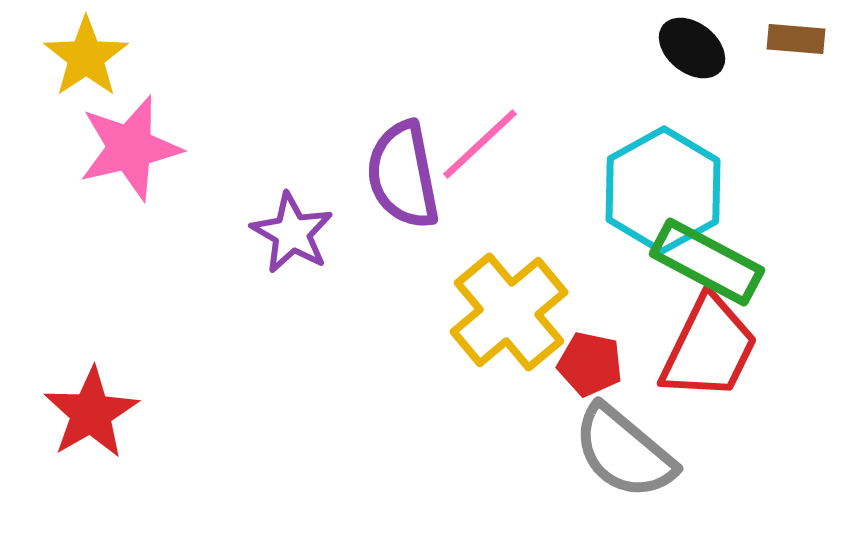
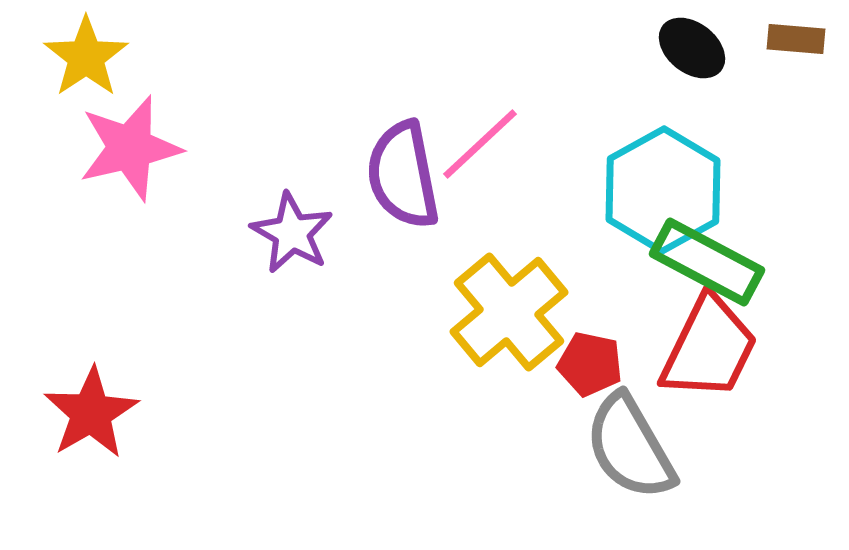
gray semicircle: moved 6 px right, 5 px up; rotated 20 degrees clockwise
